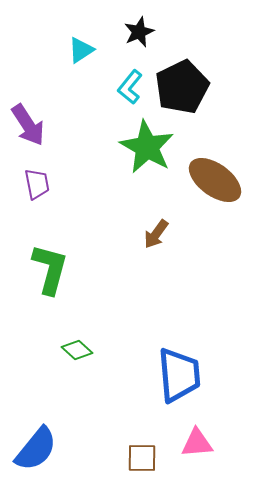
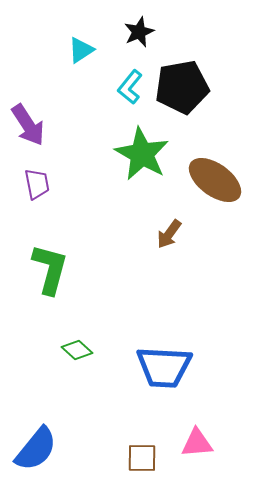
black pentagon: rotated 16 degrees clockwise
green star: moved 5 px left, 7 px down
brown arrow: moved 13 px right
blue trapezoid: moved 15 px left, 8 px up; rotated 98 degrees clockwise
